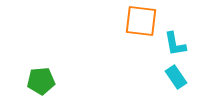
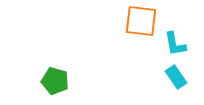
green pentagon: moved 14 px right; rotated 20 degrees clockwise
